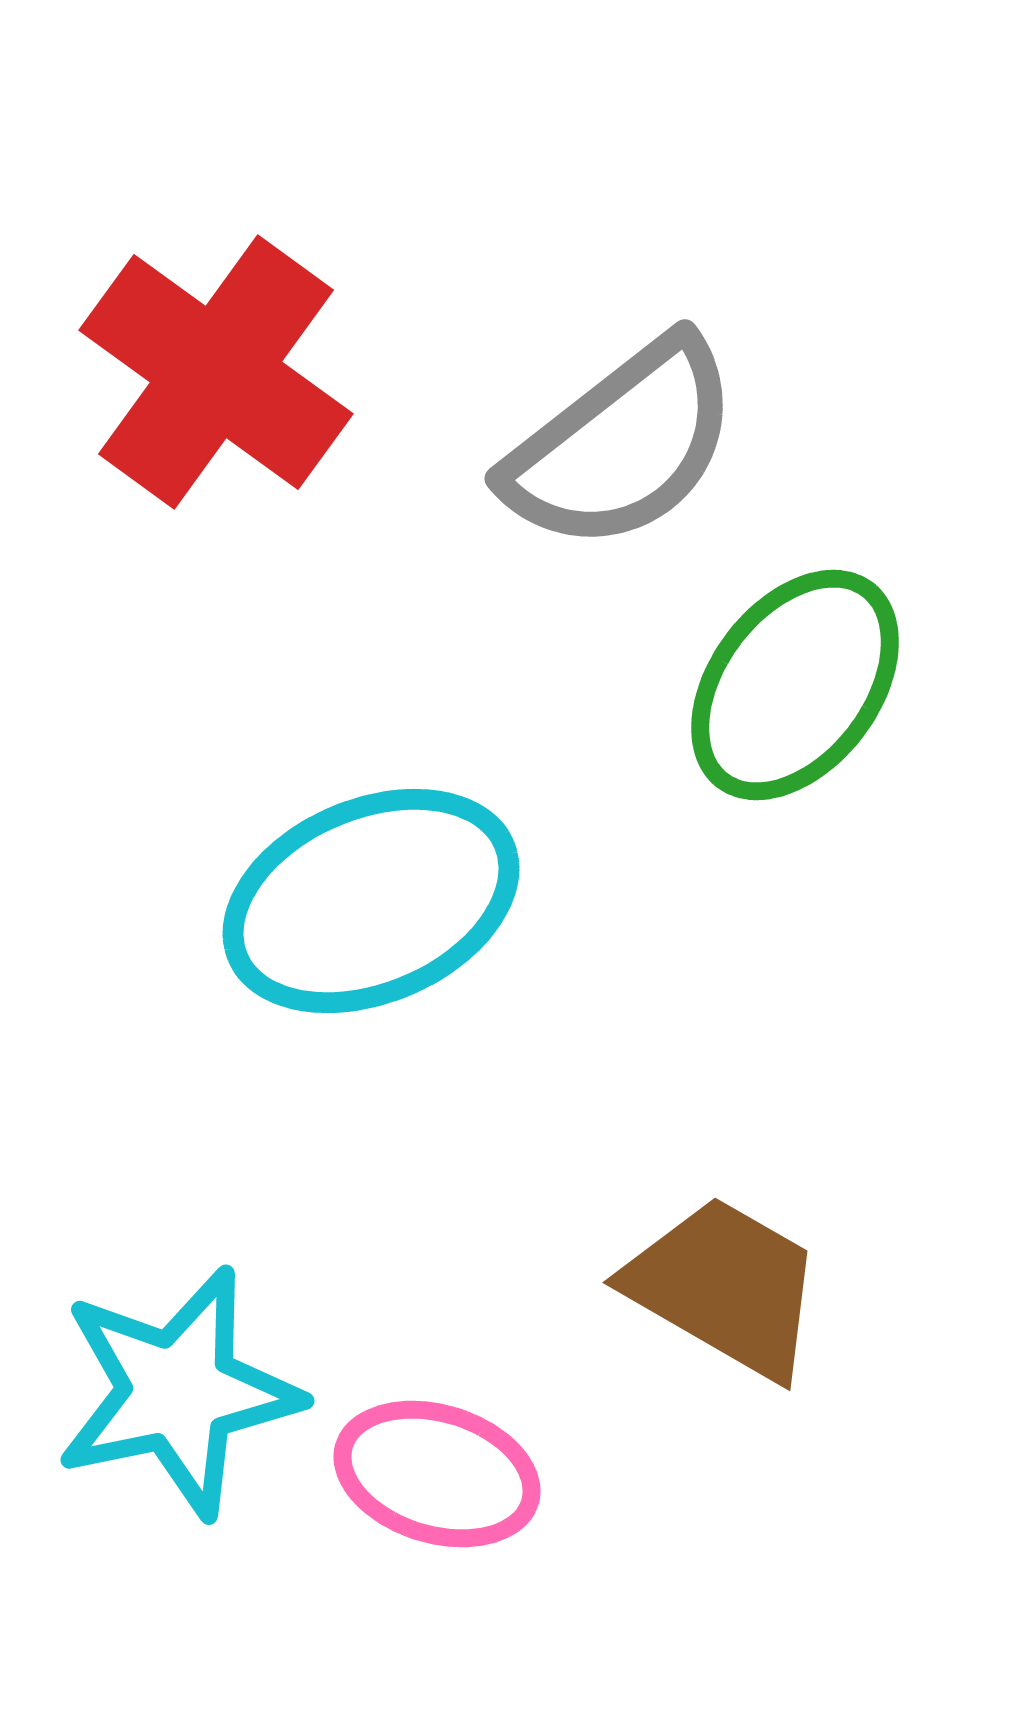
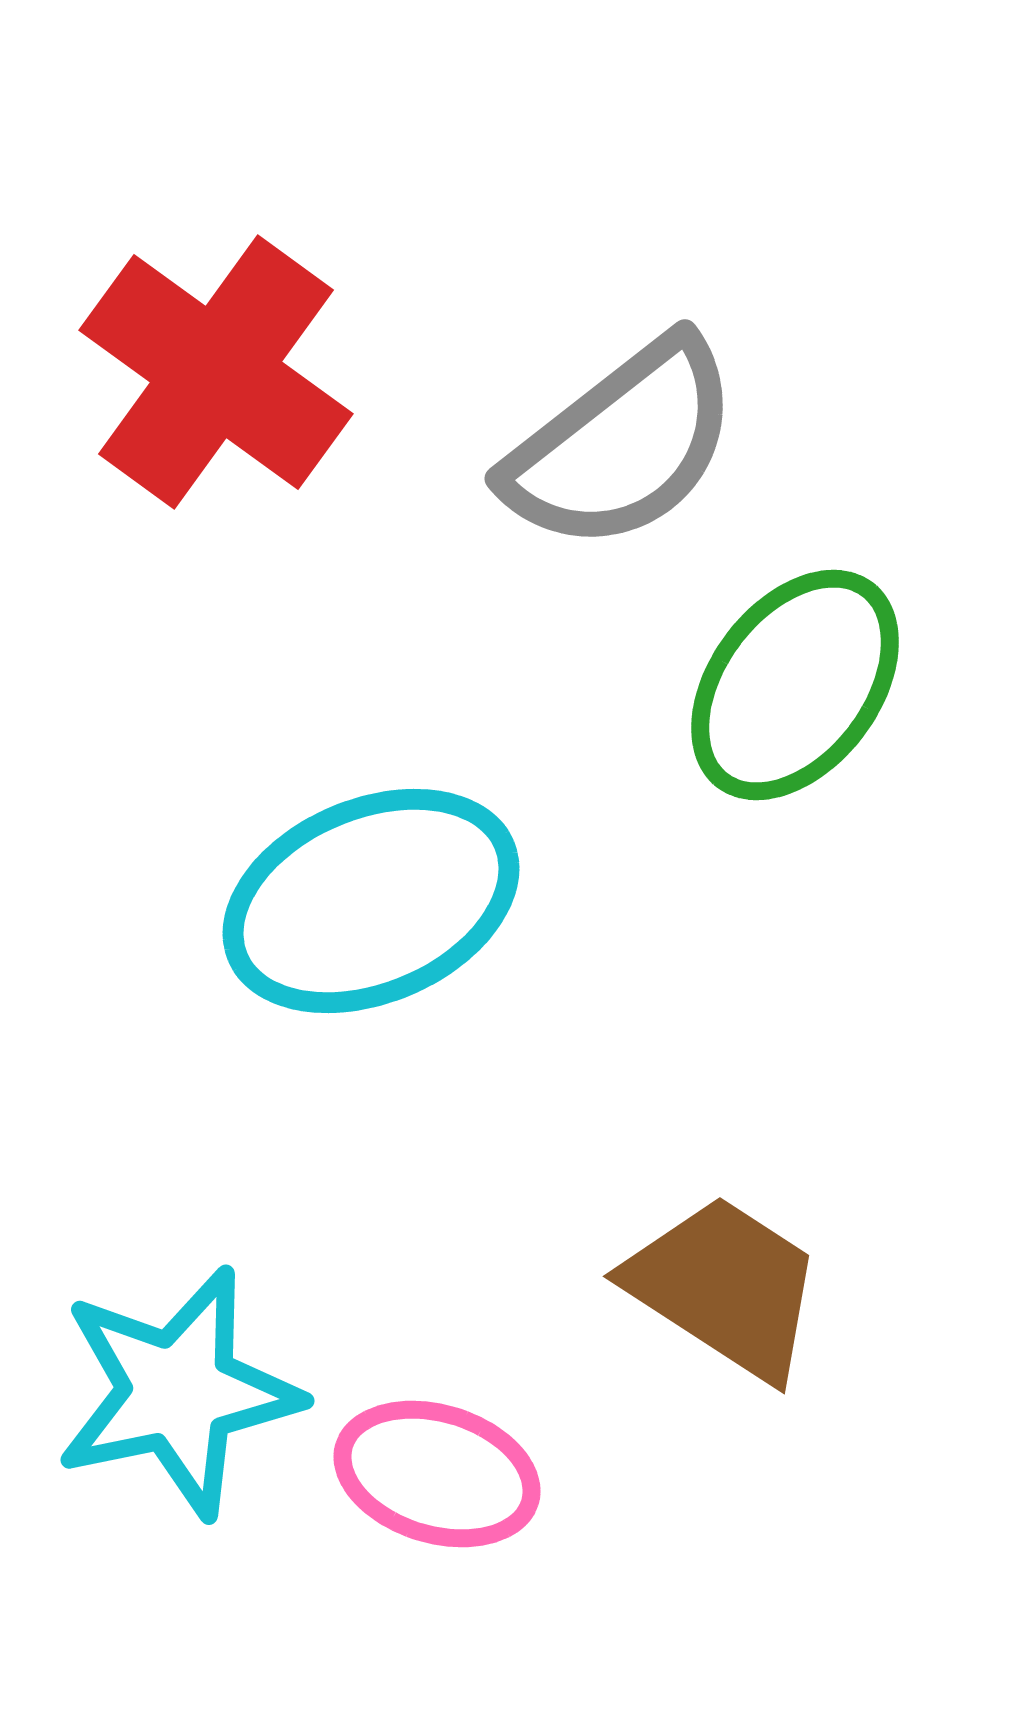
brown trapezoid: rotated 3 degrees clockwise
